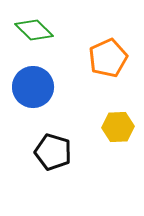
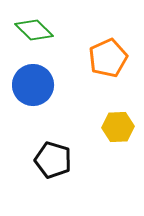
blue circle: moved 2 px up
black pentagon: moved 8 px down
